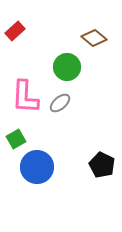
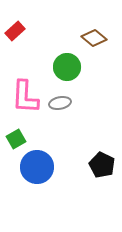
gray ellipse: rotated 30 degrees clockwise
